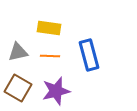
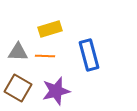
yellow rectangle: moved 1 px right, 1 px down; rotated 25 degrees counterclockwise
gray triangle: rotated 15 degrees clockwise
orange line: moved 5 px left
